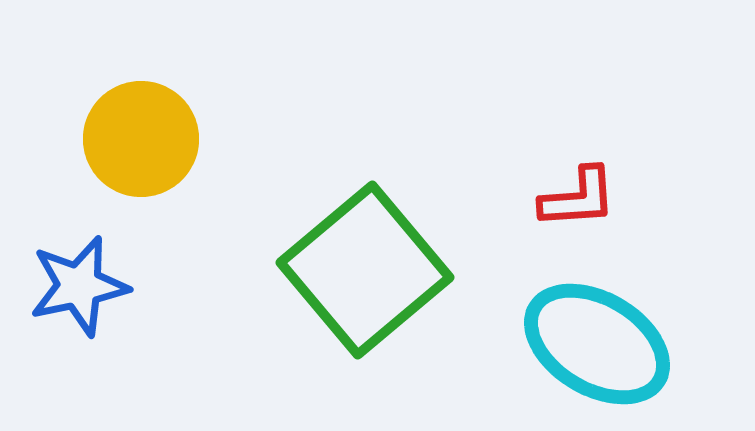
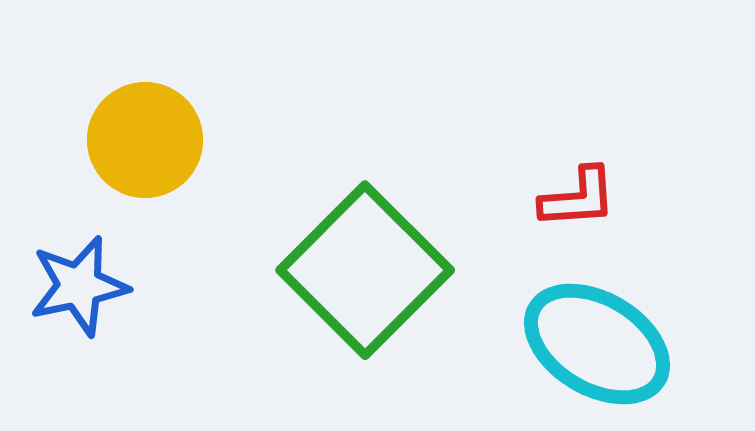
yellow circle: moved 4 px right, 1 px down
green square: rotated 5 degrees counterclockwise
